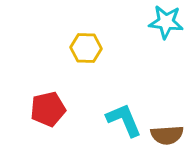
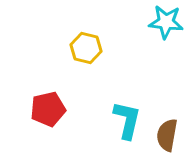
yellow hexagon: rotated 12 degrees clockwise
cyan L-shape: moved 3 px right; rotated 36 degrees clockwise
brown semicircle: rotated 104 degrees clockwise
